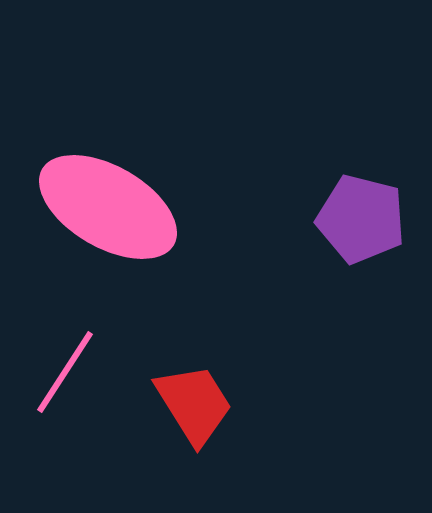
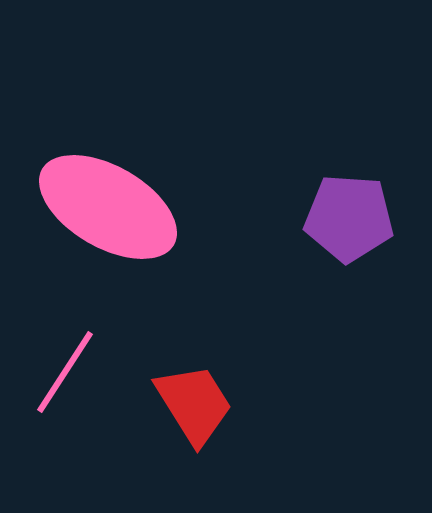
purple pentagon: moved 12 px left, 1 px up; rotated 10 degrees counterclockwise
